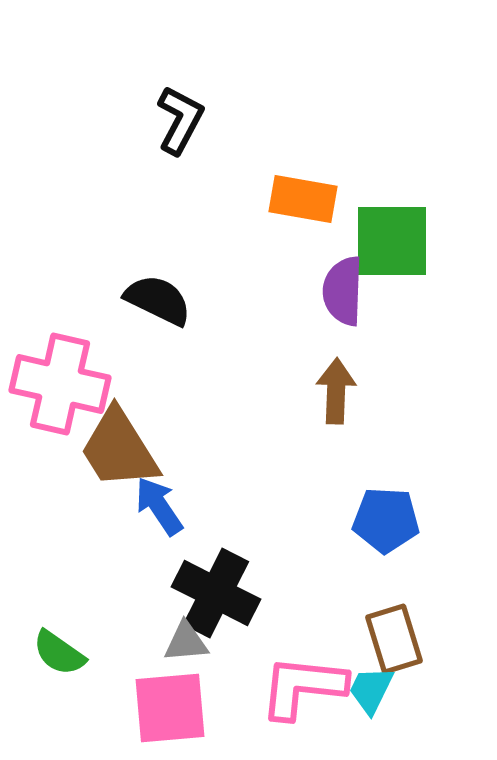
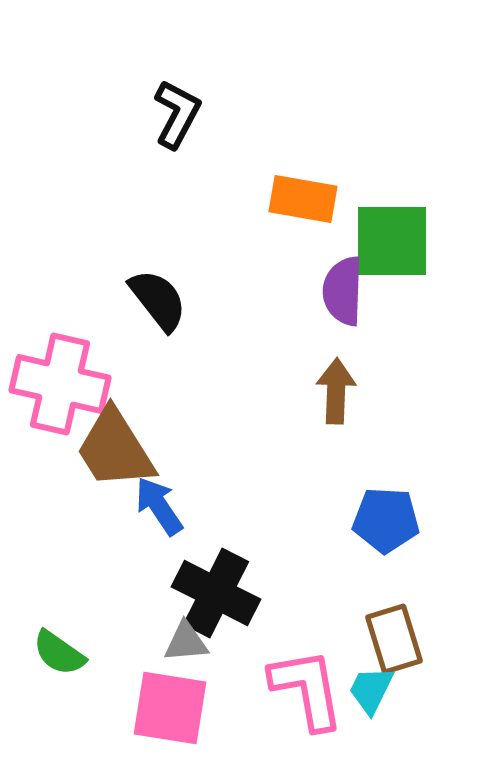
black L-shape: moved 3 px left, 6 px up
black semicircle: rotated 26 degrees clockwise
brown trapezoid: moved 4 px left
pink L-shape: moved 4 px right, 2 px down; rotated 74 degrees clockwise
pink square: rotated 14 degrees clockwise
